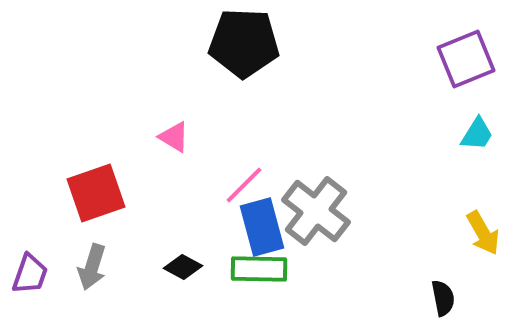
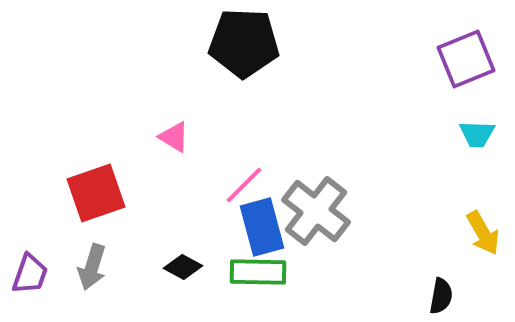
cyan trapezoid: rotated 60 degrees clockwise
green rectangle: moved 1 px left, 3 px down
black semicircle: moved 2 px left, 2 px up; rotated 21 degrees clockwise
